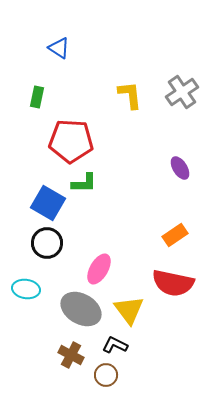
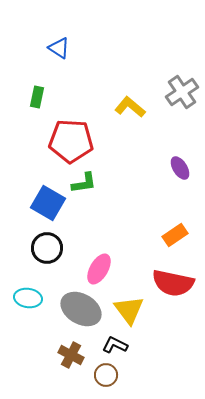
yellow L-shape: moved 12 px down; rotated 44 degrees counterclockwise
green L-shape: rotated 8 degrees counterclockwise
black circle: moved 5 px down
cyan ellipse: moved 2 px right, 9 px down
